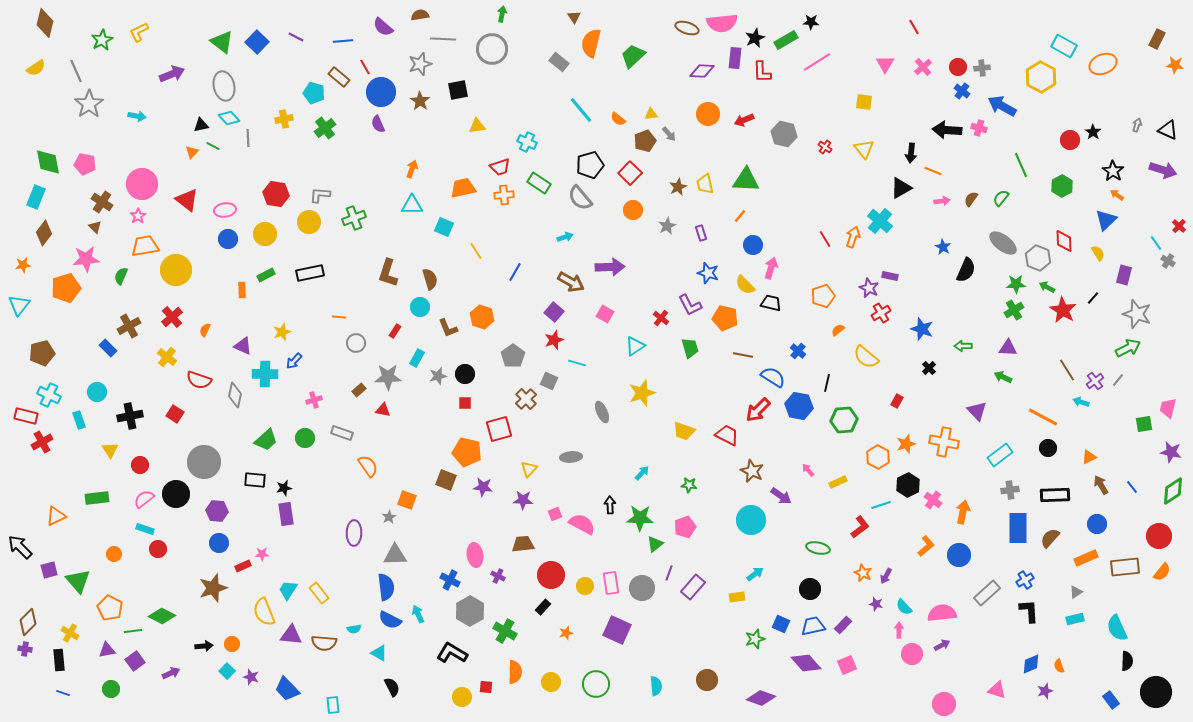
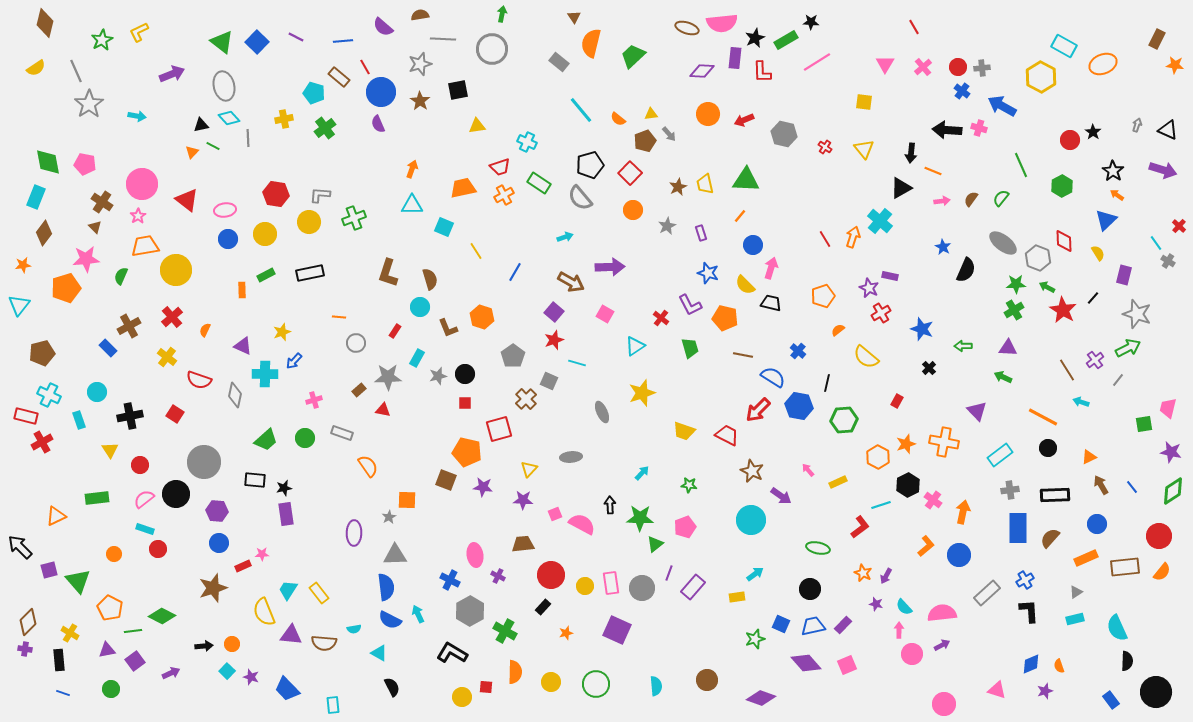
orange cross at (504, 195): rotated 24 degrees counterclockwise
purple cross at (1095, 381): moved 21 px up
orange square at (407, 500): rotated 18 degrees counterclockwise
